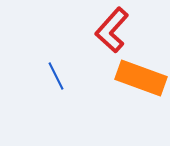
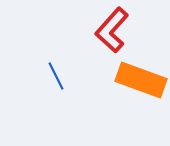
orange rectangle: moved 2 px down
